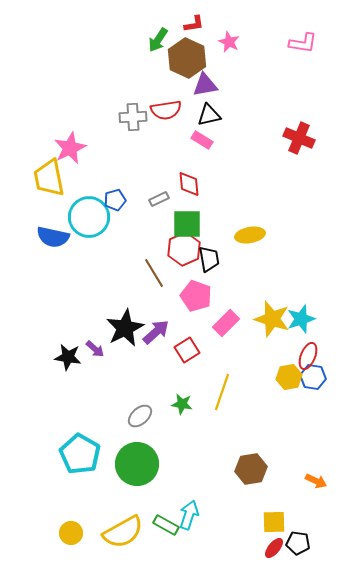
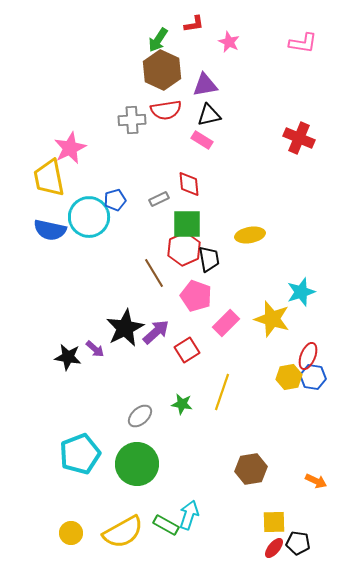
brown hexagon at (187, 58): moved 25 px left, 12 px down
gray cross at (133, 117): moved 1 px left, 3 px down
blue semicircle at (53, 237): moved 3 px left, 7 px up
cyan star at (301, 319): moved 27 px up
cyan pentagon at (80, 454): rotated 21 degrees clockwise
